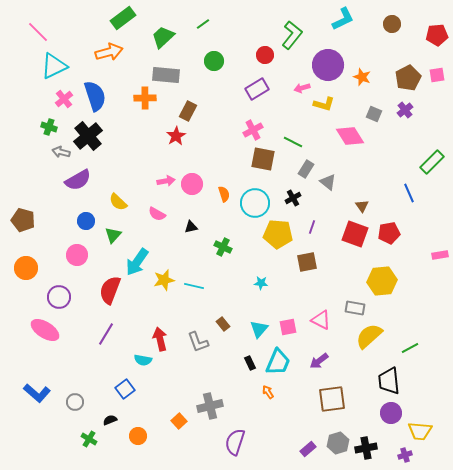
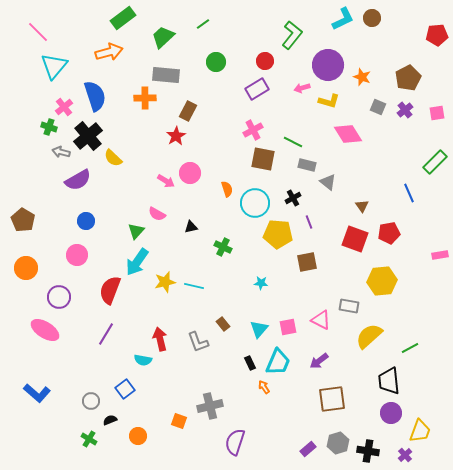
brown circle at (392, 24): moved 20 px left, 6 px up
red circle at (265, 55): moved 6 px down
green circle at (214, 61): moved 2 px right, 1 px down
cyan triangle at (54, 66): rotated 24 degrees counterclockwise
pink square at (437, 75): moved 38 px down
pink cross at (64, 99): moved 8 px down
yellow L-shape at (324, 104): moved 5 px right, 3 px up
gray square at (374, 114): moved 4 px right, 7 px up
pink diamond at (350, 136): moved 2 px left, 2 px up
green rectangle at (432, 162): moved 3 px right
gray rectangle at (306, 169): moved 1 px right, 4 px up; rotated 72 degrees clockwise
pink arrow at (166, 181): rotated 42 degrees clockwise
pink circle at (192, 184): moved 2 px left, 11 px up
orange semicircle at (224, 194): moved 3 px right, 5 px up
yellow semicircle at (118, 202): moved 5 px left, 44 px up
brown pentagon at (23, 220): rotated 15 degrees clockwise
purple line at (312, 227): moved 3 px left, 5 px up; rotated 40 degrees counterclockwise
red square at (355, 234): moved 5 px down
green triangle at (113, 235): moved 23 px right, 4 px up
yellow star at (164, 280): moved 1 px right, 2 px down
gray rectangle at (355, 308): moved 6 px left, 2 px up
orange arrow at (268, 392): moved 4 px left, 5 px up
gray circle at (75, 402): moved 16 px right, 1 px up
orange square at (179, 421): rotated 28 degrees counterclockwise
yellow trapezoid at (420, 431): rotated 75 degrees counterclockwise
black cross at (366, 448): moved 2 px right, 3 px down; rotated 20 degrees clockwise
purple cross at (405, 455): rotated 24 degrees counterclockwise
